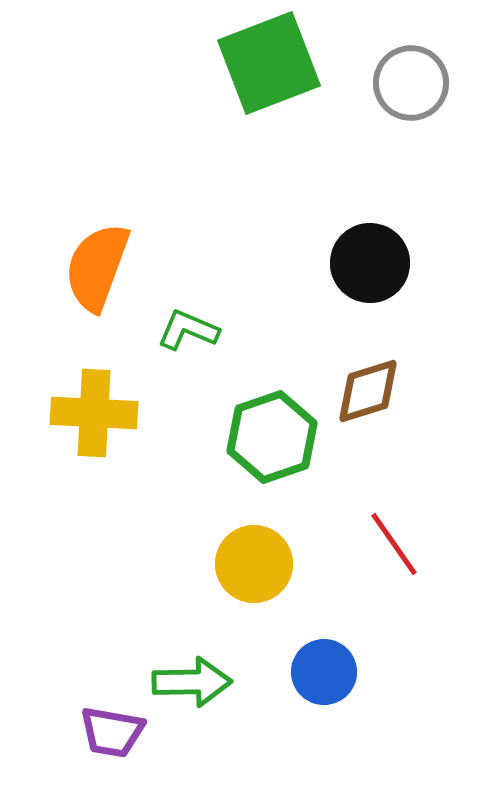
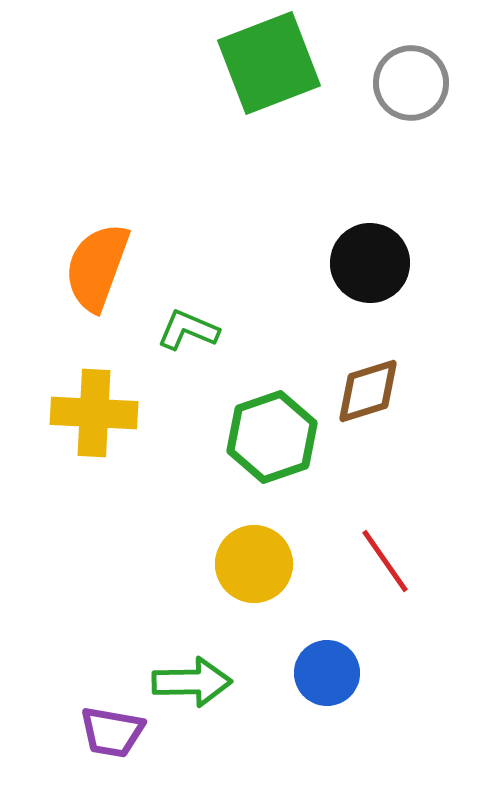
red line: moved 9 px left, 17 px down
blue circle: moved 3 px right, 1 px down
